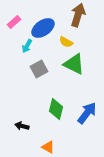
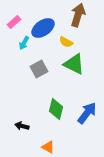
cyan arrow: moved 3 px left, 3 px up
